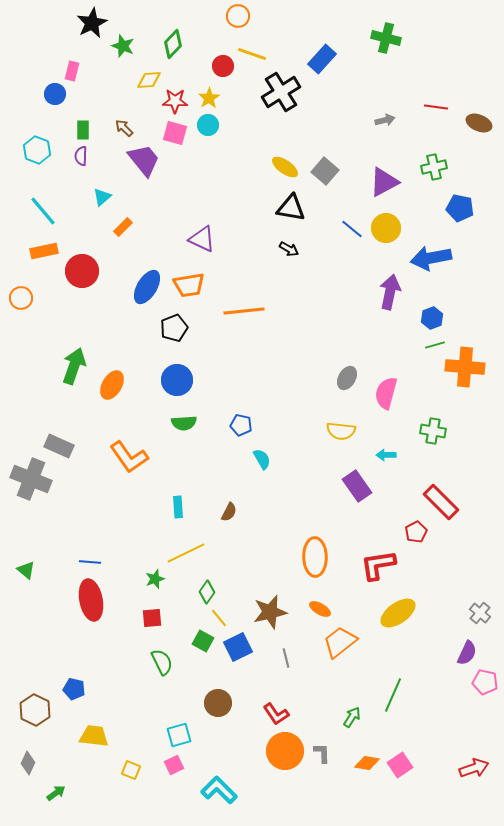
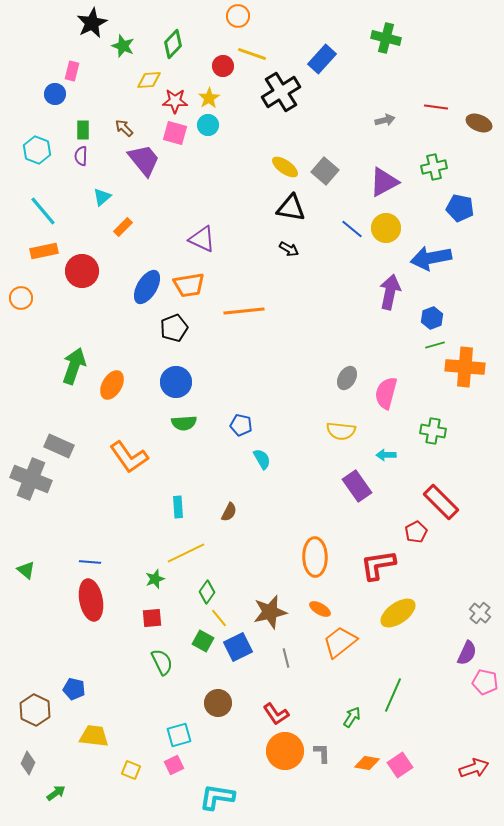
blue circle at (177, 380): moved 1 px left, 2 px down
cyan L-shape at (219, 790): moved 2 px left, 7 px down; rotated 36 degrees counterclockwise
